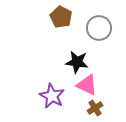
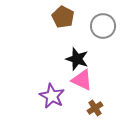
brown pentagon: moved 2 px right
gray circle: moved 4 px right, 2 px up
black star: moved 3 px up; rotated 10 degrees clockwise
pink triangle: moved 5 px left, 5 px up
